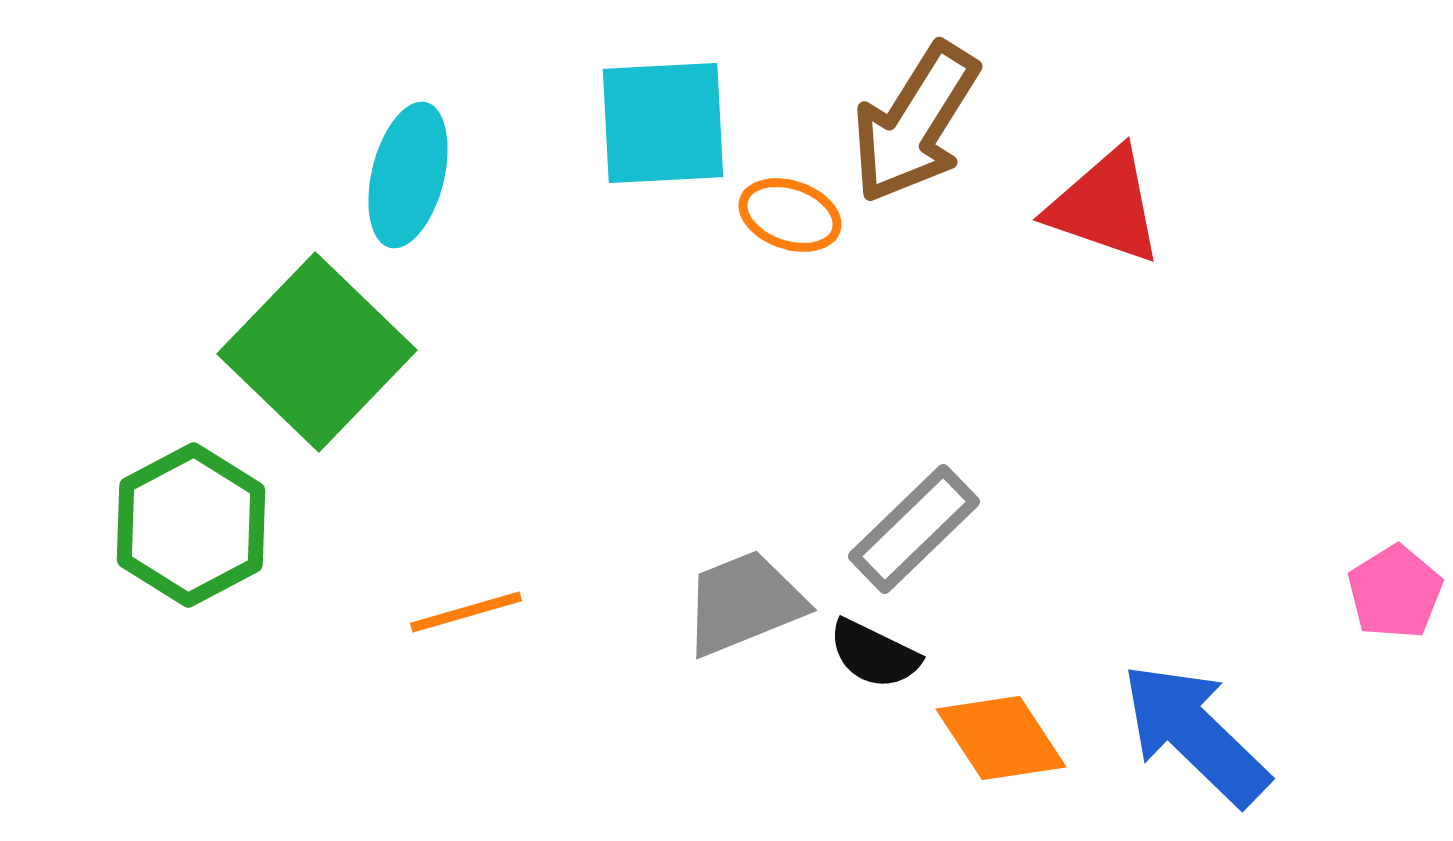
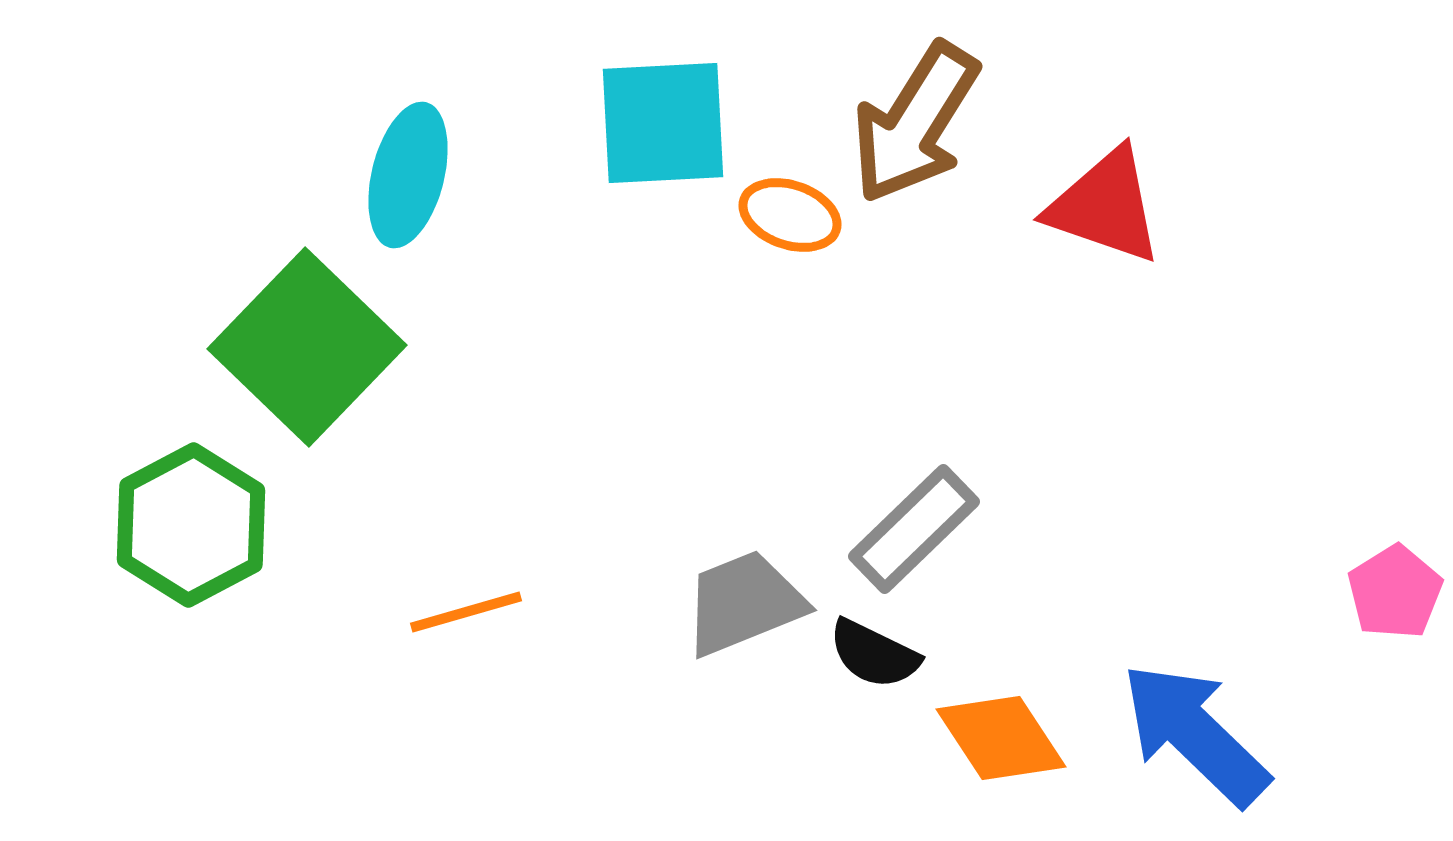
green square: moved 10 px left, 5 px up
